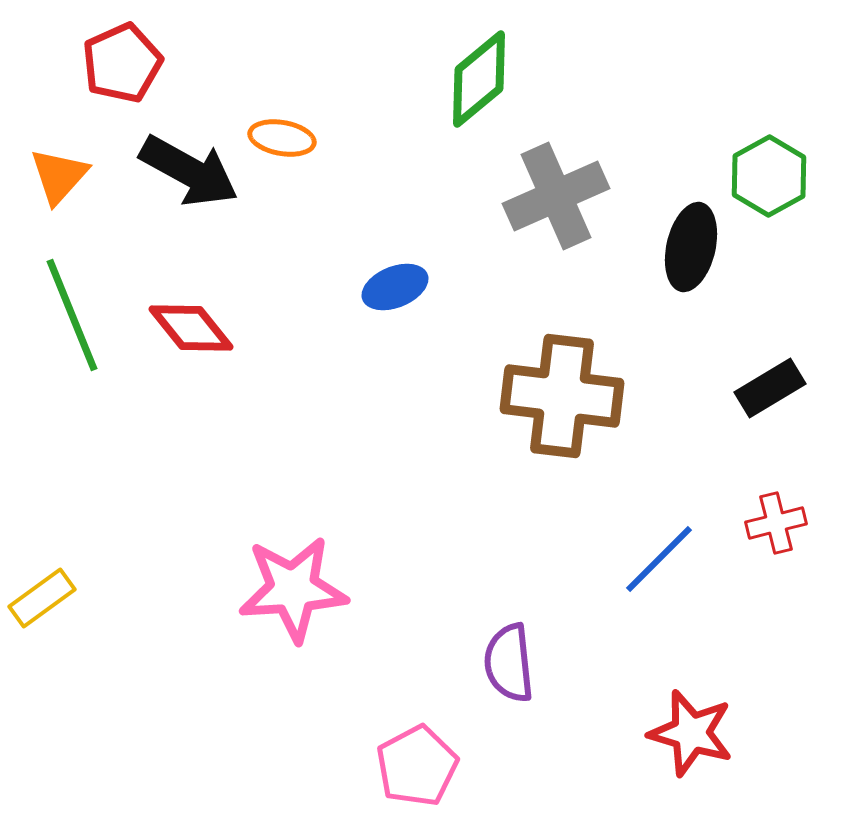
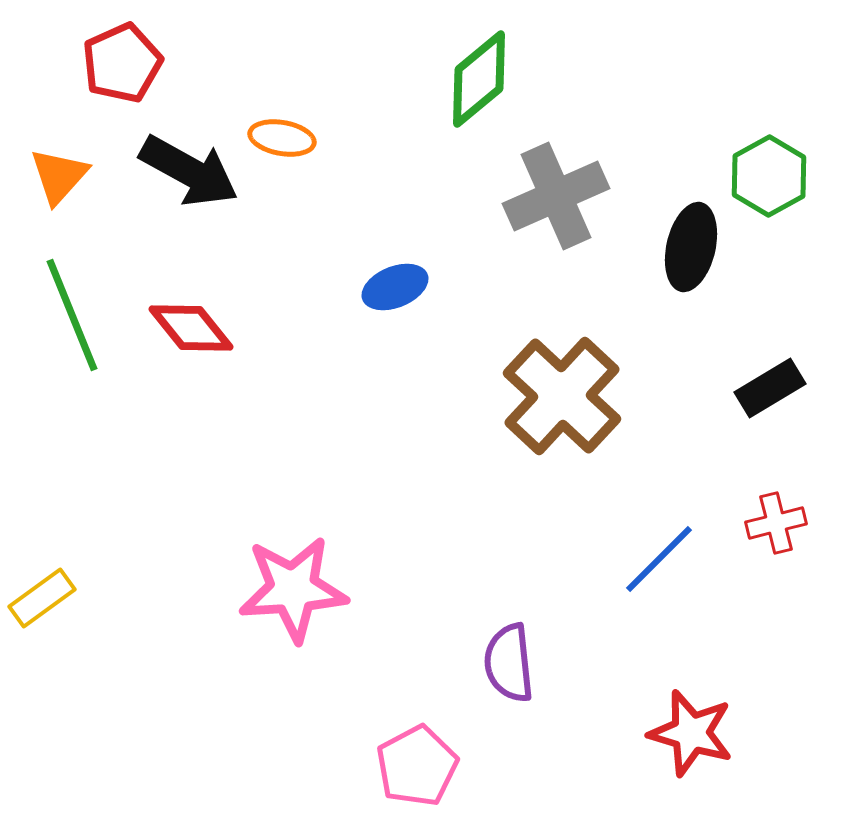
brown cross: rotated 36 degrees clockwise
